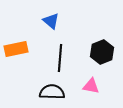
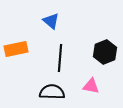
black hexagon: moved 3 px right
